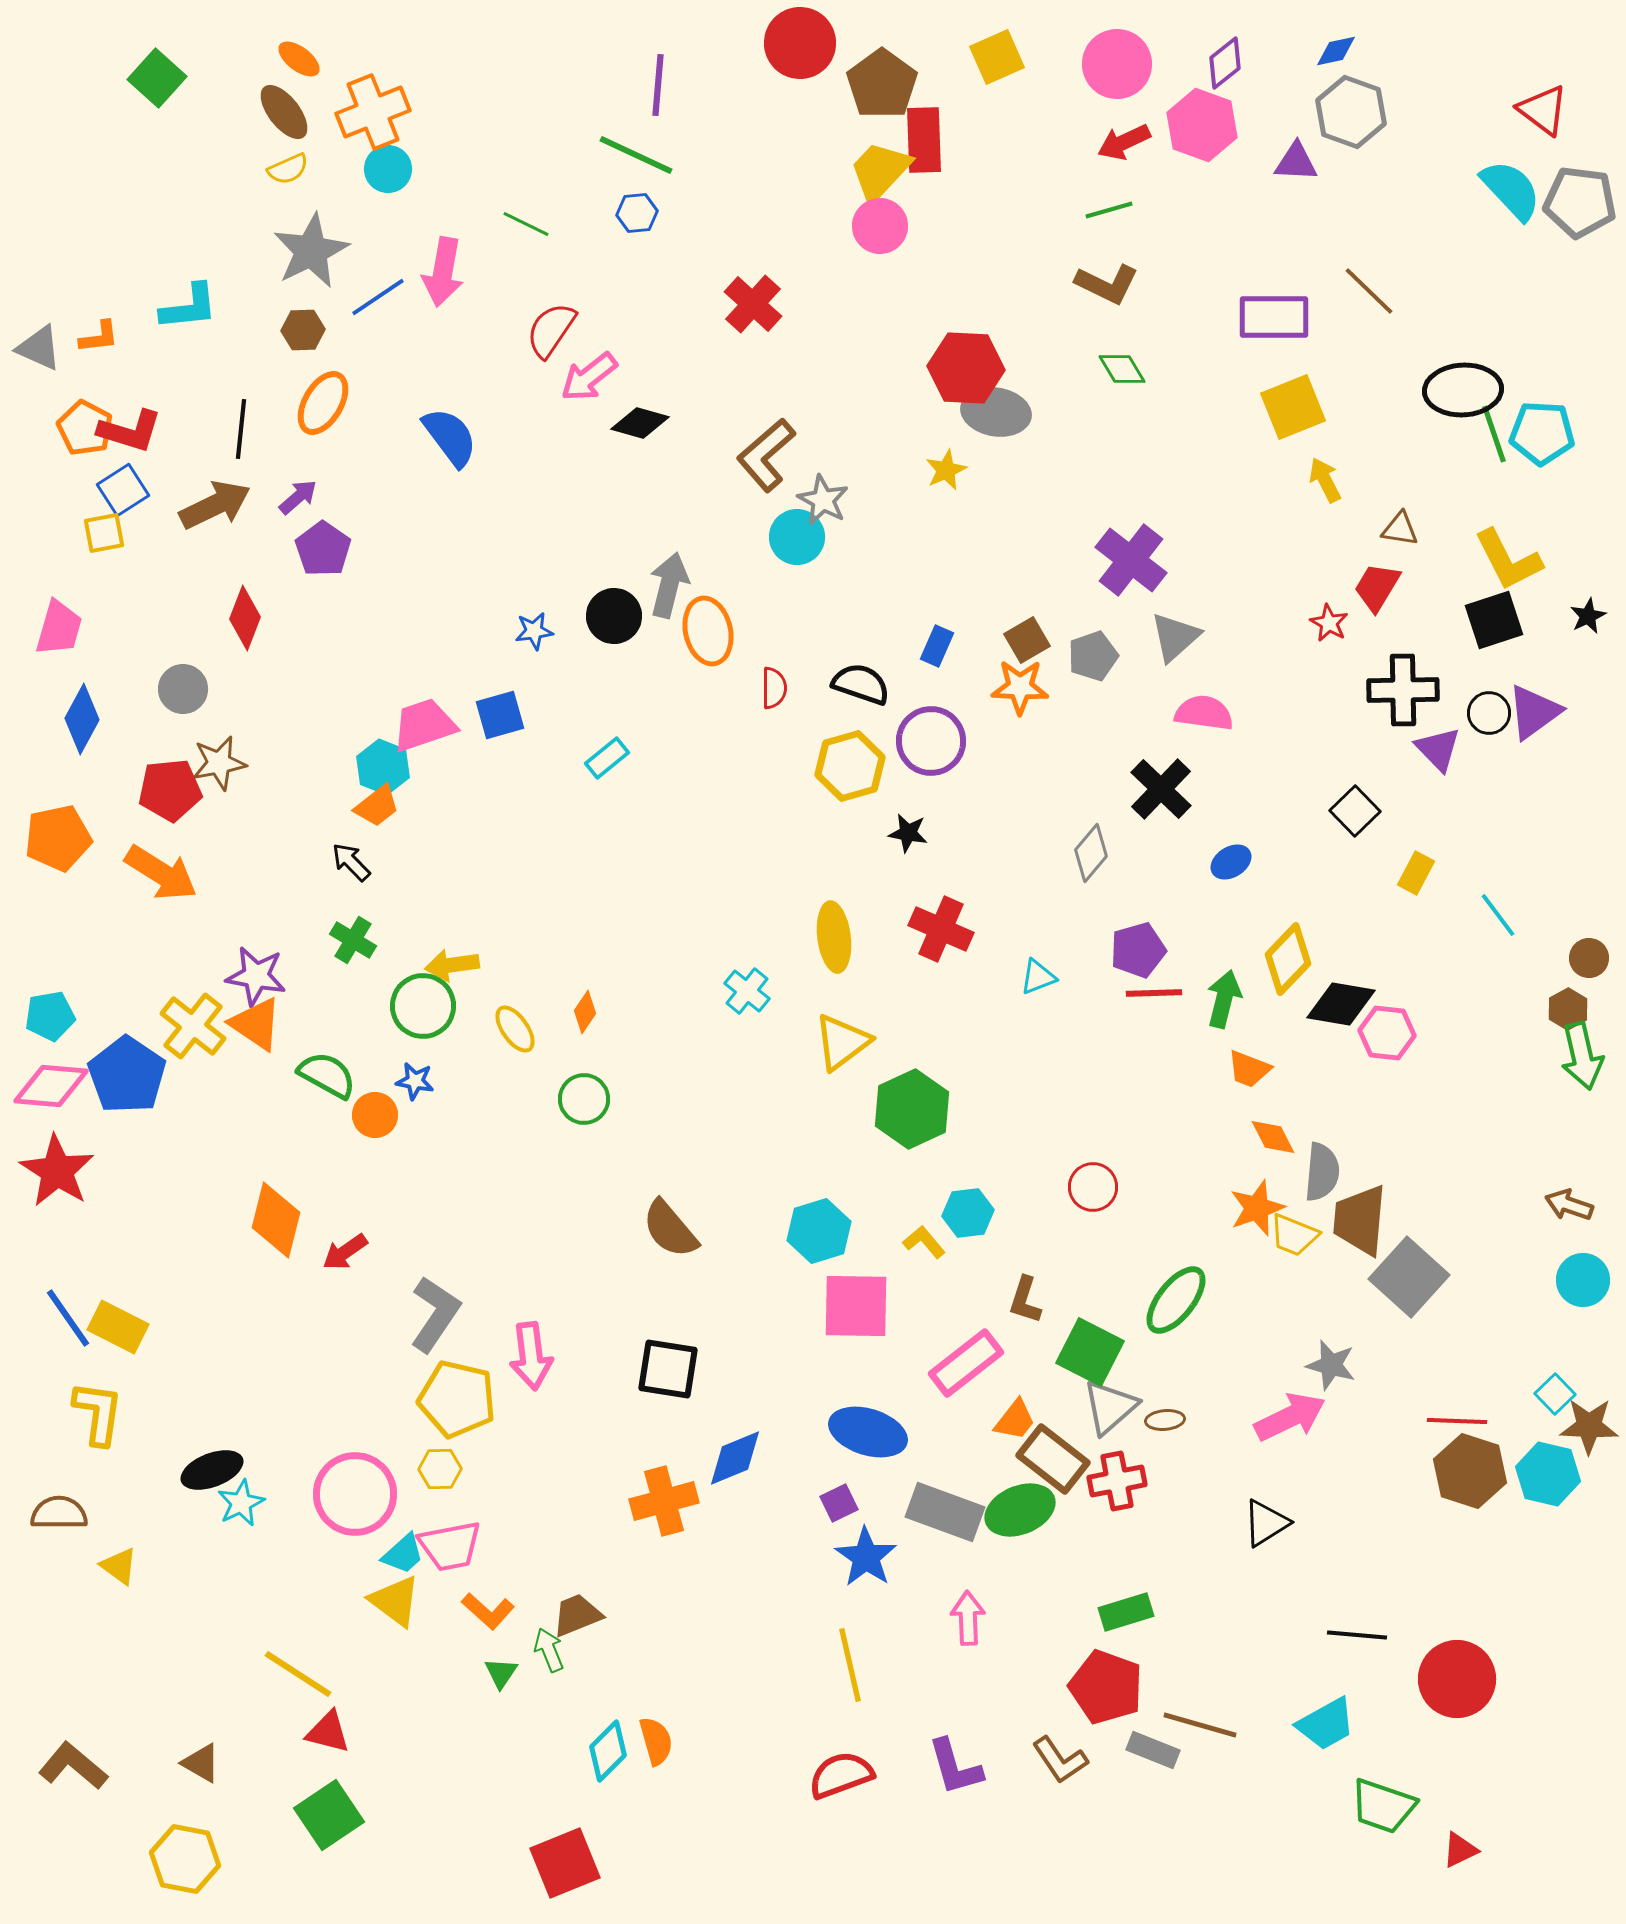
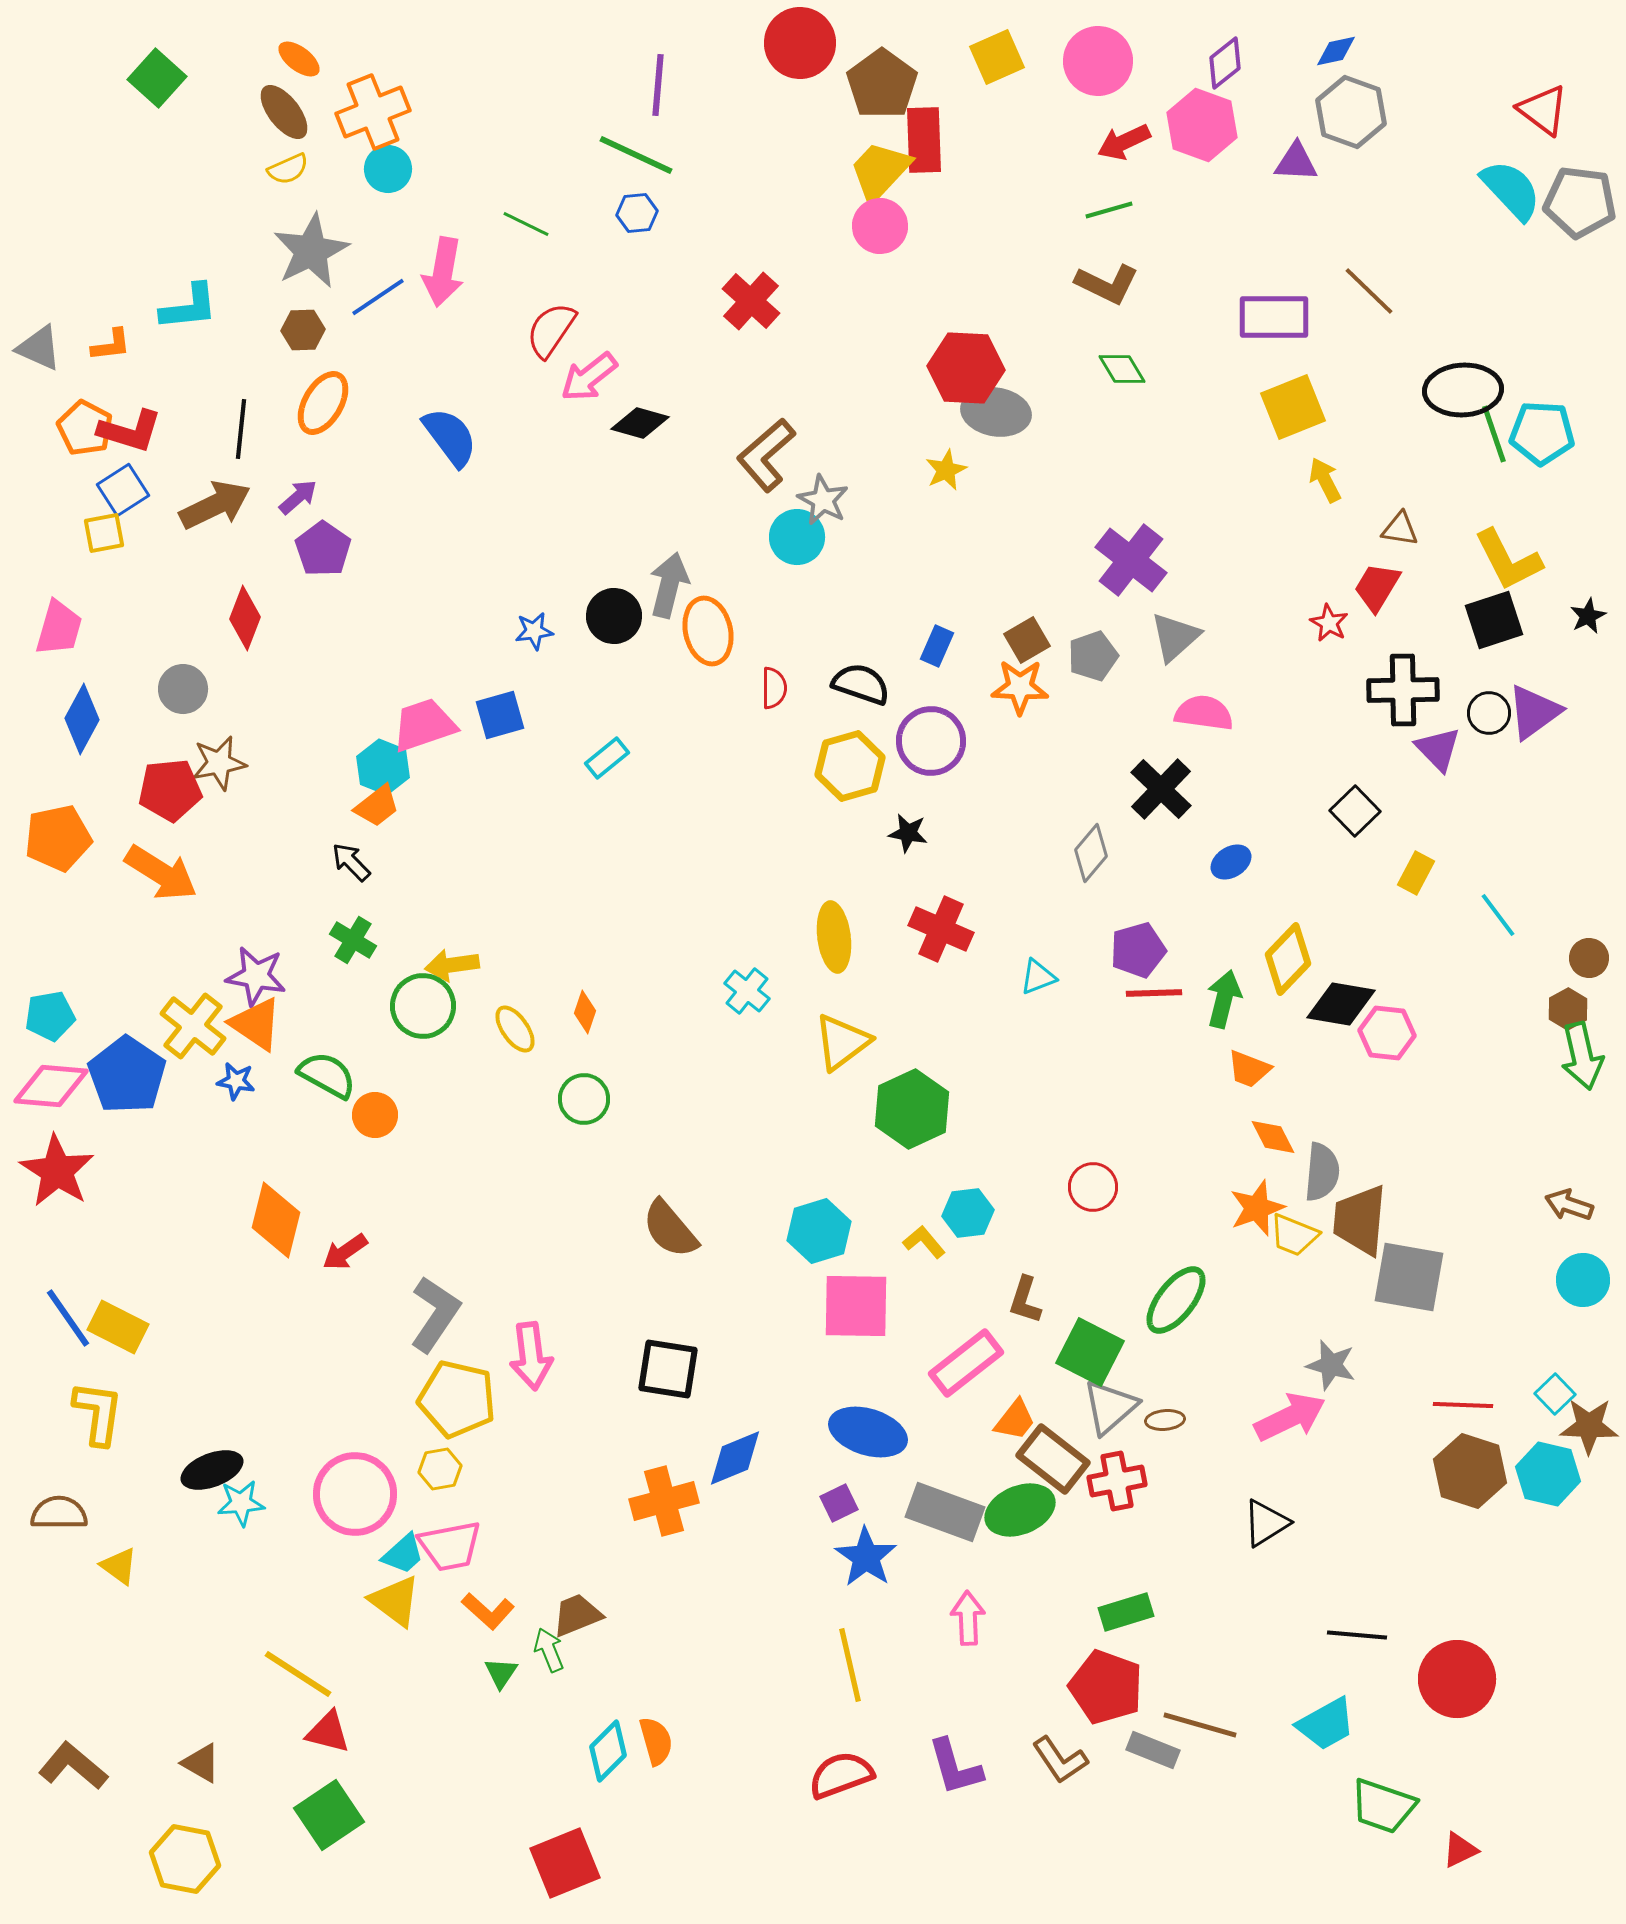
pink circle at (1117, 64): moved 19 px left, 3 px up
red cross at (753, 304): moved 2 px left, 3 px up
orange L-shape at (99, 337): moved 12 px right, 8 px down
orange diamond at (585, 1012): rotated 15 degrees counterclockwise
blue star at (415, 1081): moved 179 px left
gray square at (1409, 1277): rotated 32 degrees counterclockwise
red line at (1457, 1421): moved 6 px right, 16 px up
yellow hexagon at (440, 1469): rotated 9 degrees counterclockwise
cyan star at (241, 1503): rotated 21 degrees clockwise
